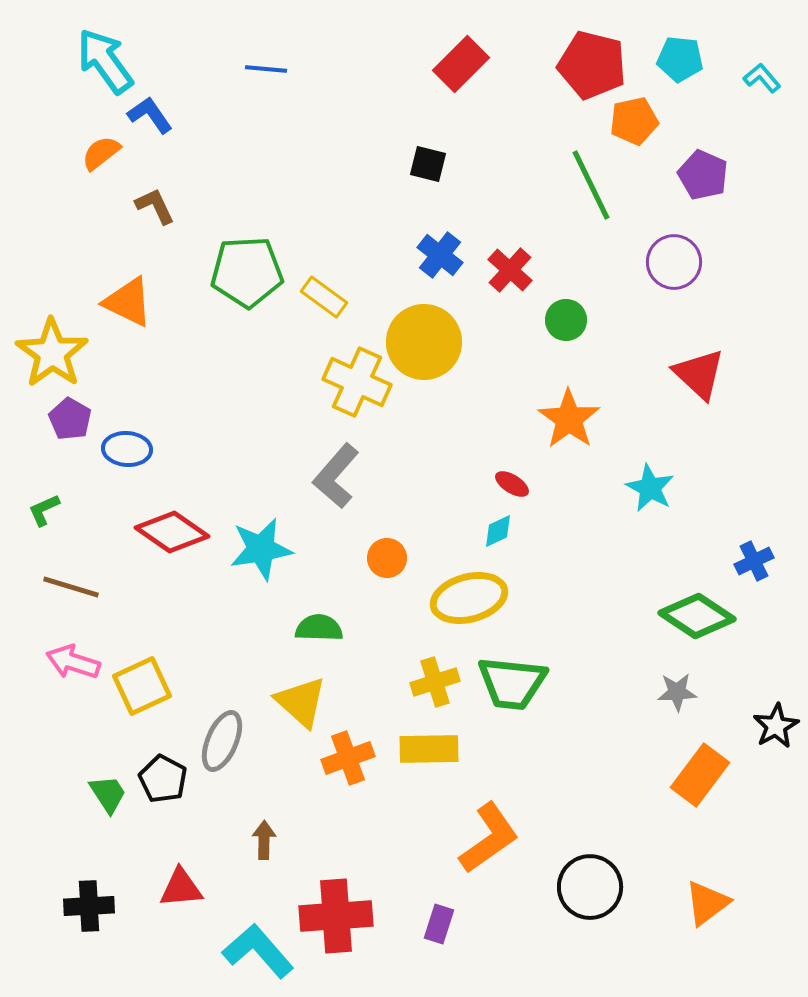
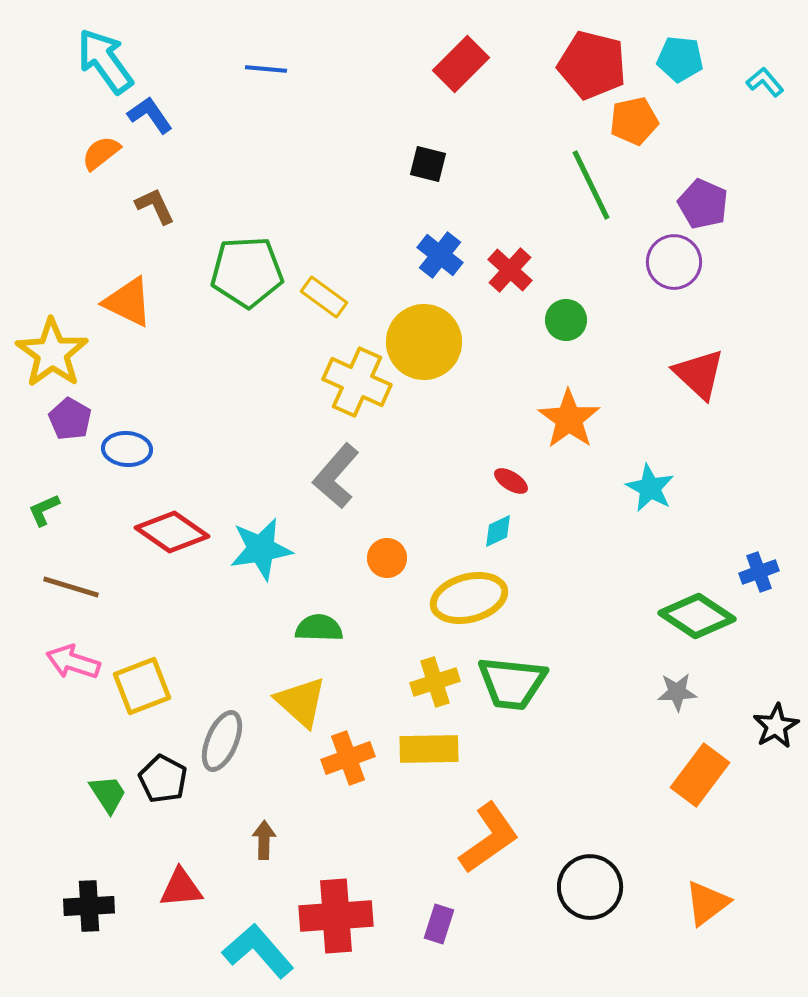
cyan L-shape at (762, 78): moved 3 px right, 4 px down
purple pentagon at (703, 175): moved 29 px down
red ellipse at (512, 484): moved 1 px left, 3 px up
blue cross at (754, 561): moved 5 px right, 11 px down; rotated 6 degrees clockwise
yellow square at (142, 686): rotated 4 degrees clockwise
